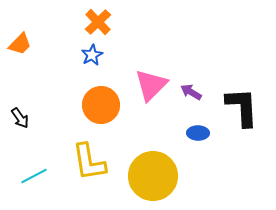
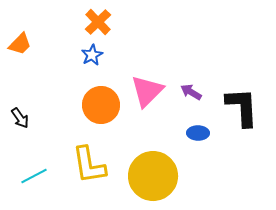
pink triangle: moved 4 px left, 6 px down
yellow L-shape: moved 3 px down
